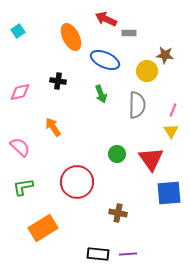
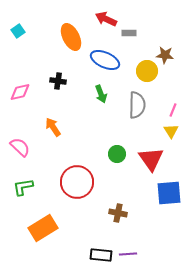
black rectangle: moved 3 px right, 1 px down
